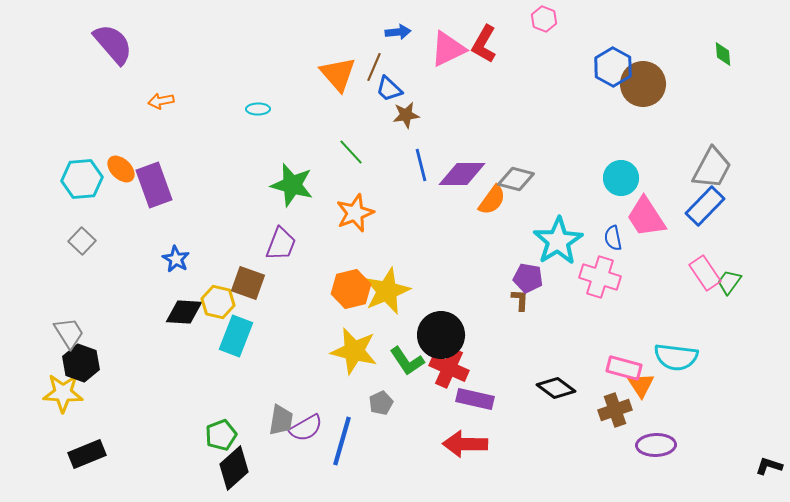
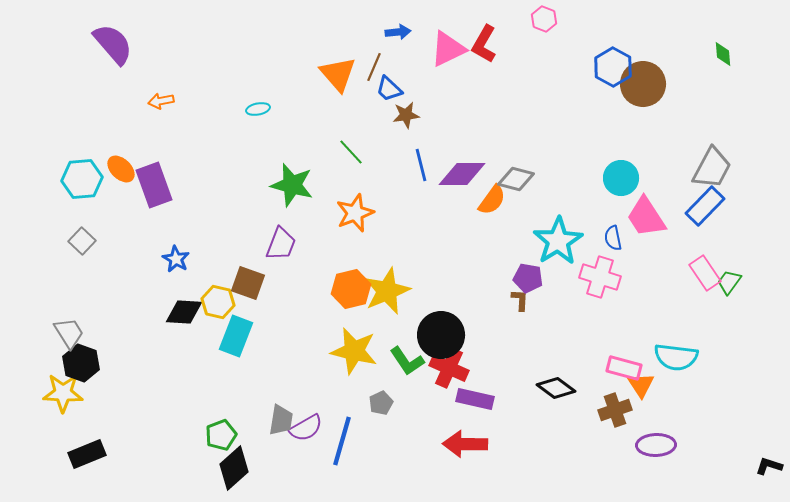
cyan ellipse at (258, 109): rotated 10 degrees counterclockwise
